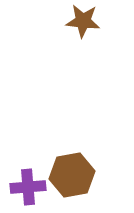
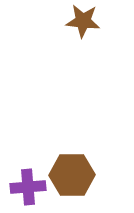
brown hexagon: rotated 9 degrees clockwise
